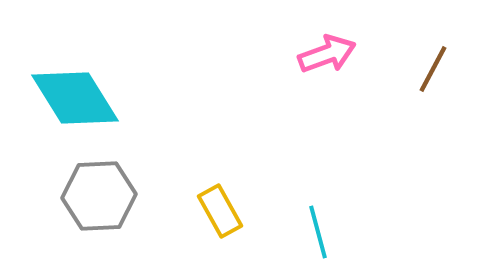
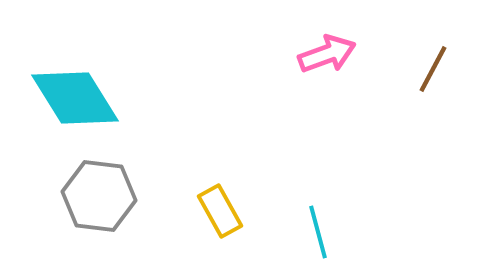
gray hexagon: rotated 10 degrees clockwise
